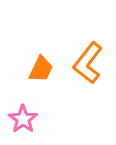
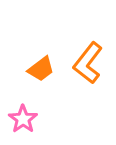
orange trapezoid: rotated 28 degrees clockwise
